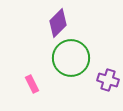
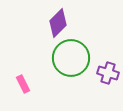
purple cross: moved 7 px up
pink rectangle: moved 9 px left
